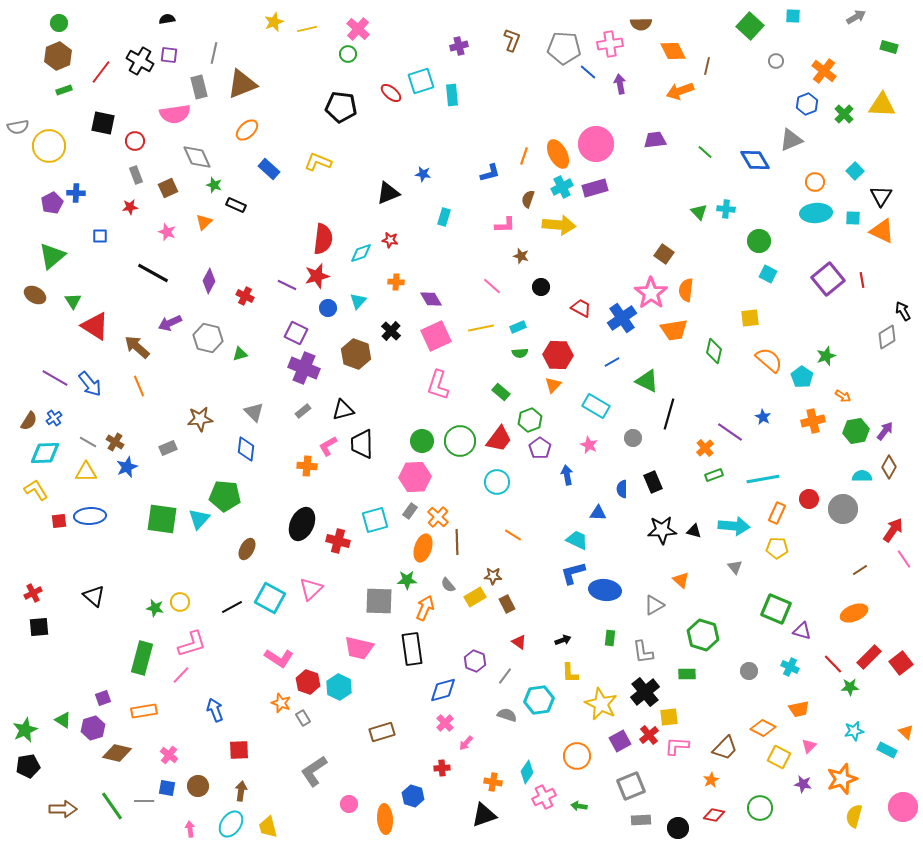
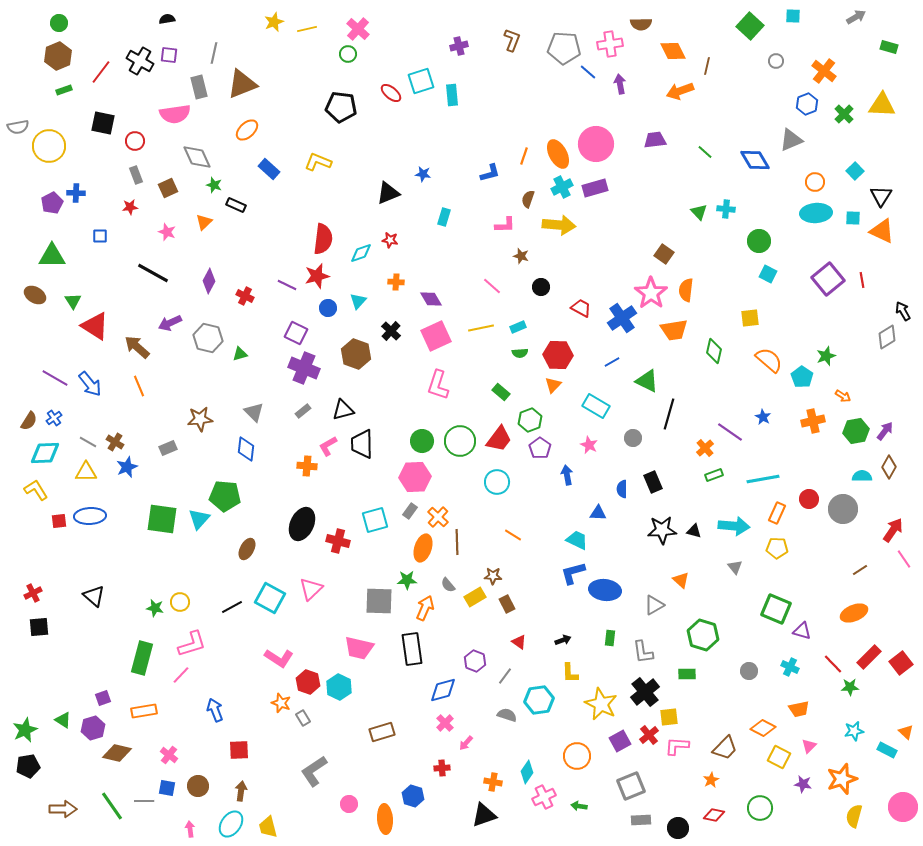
green triangle at (52, 256): rotated 40 degrees clockwise
